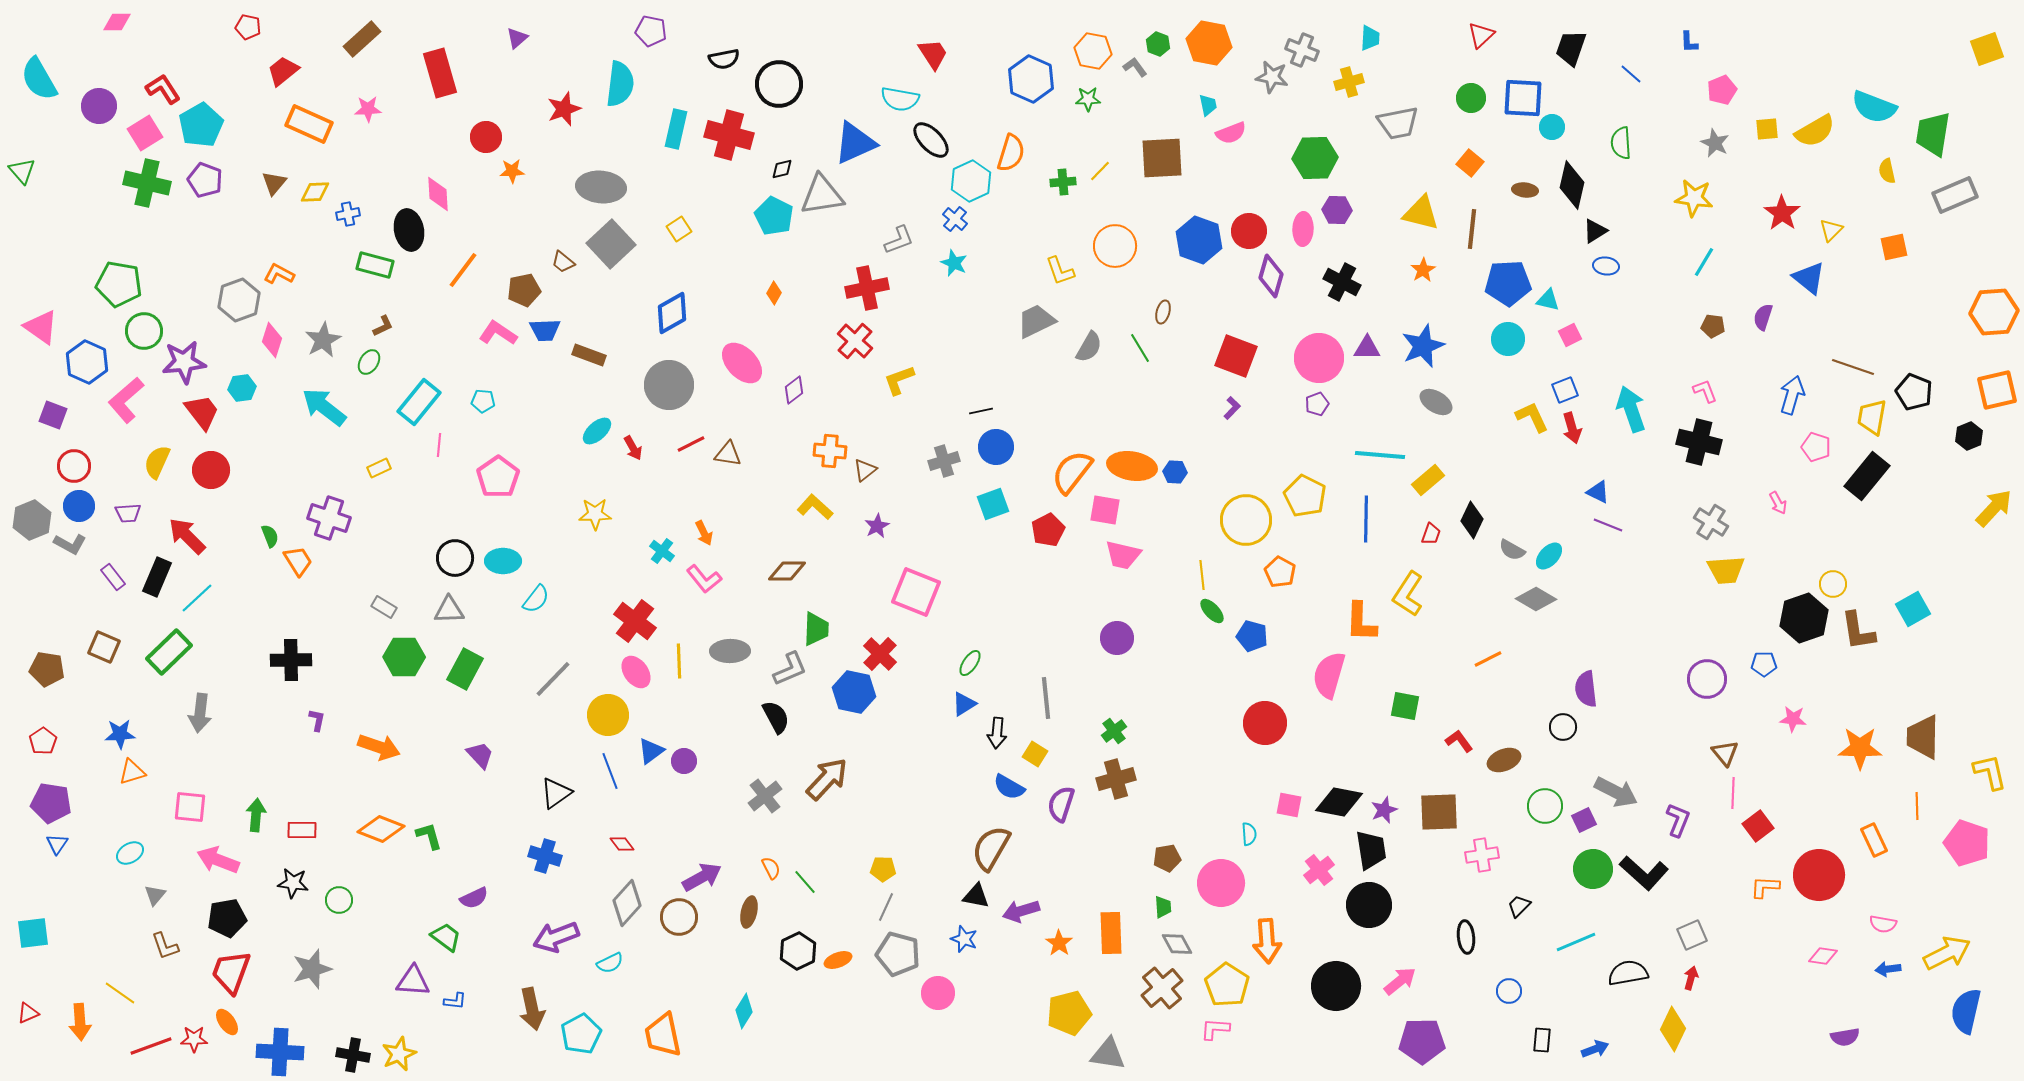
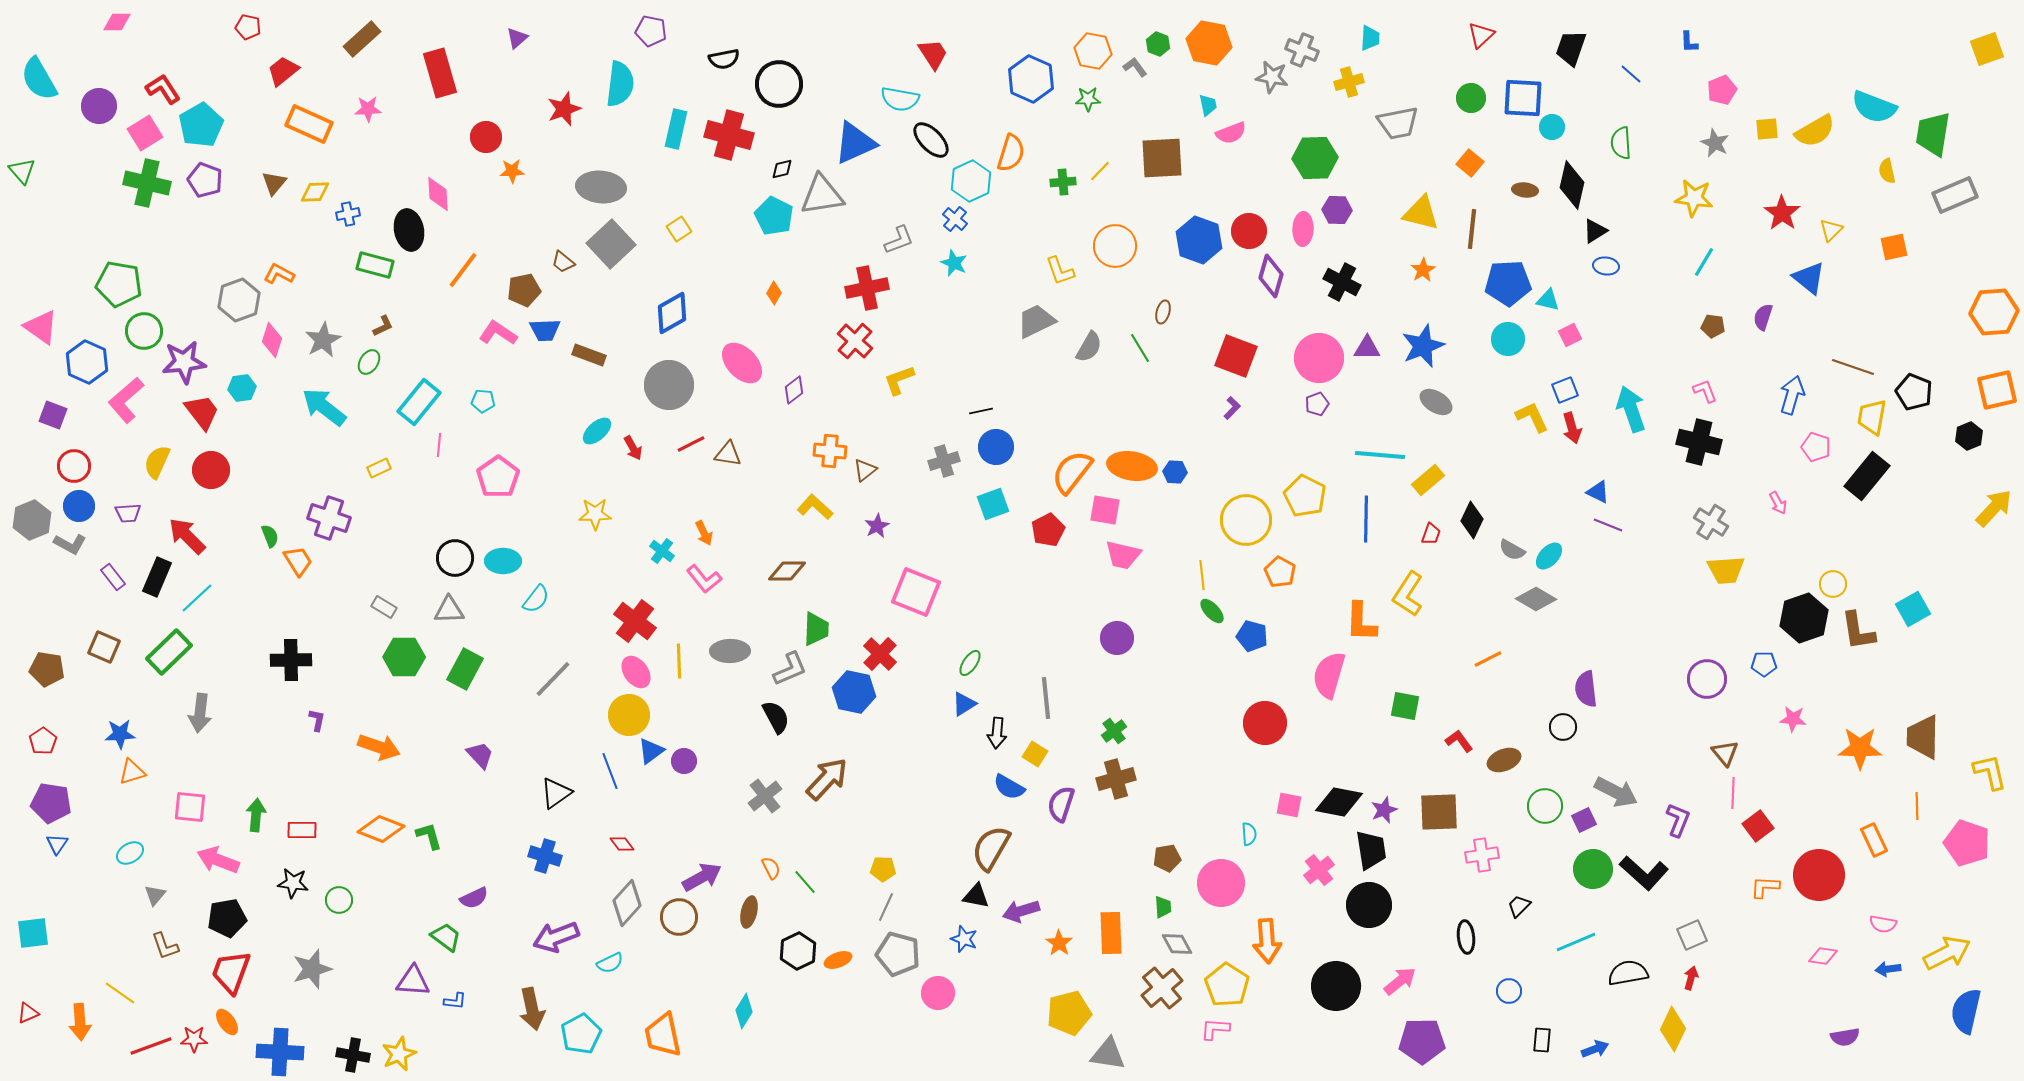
yellow circle at (608, 715): moved 21 px right
